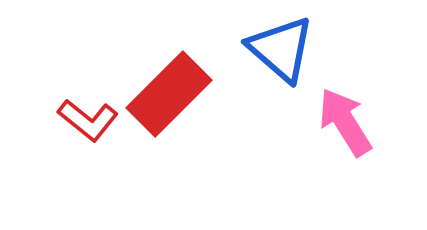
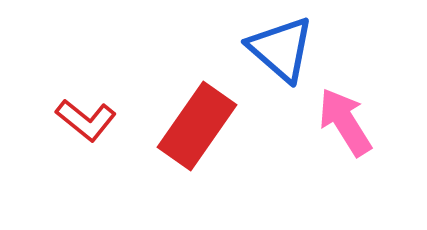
red rectangle: moved 28 px right, 32 px down; rotated 10 degrees counterclockwise
red L-shape: moved 2 px left
